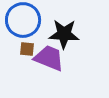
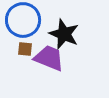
black star: rotated 20 degrees clockwise
brown square: moved 2 px left
